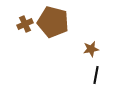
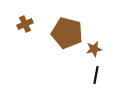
brown pentagon: moved 14 px right, 11 px down
brown star: moved 3 px right
